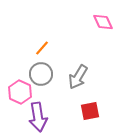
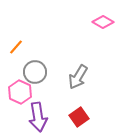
pink diamond: rotated 35 degrees counterclockwise
orange line: moved 26 px left, 1 px up
gray circle: moved 6 px left, 2 px up
red square: moved 11 px left, 6 px down; rotated 24 degrees counterclockwise
